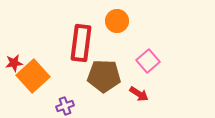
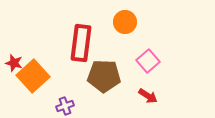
orange circle: moved 8 px right, 1 px down
red star: rotated 24 degrees clockwise
red arrow: moved 9 px right, 2 px down
